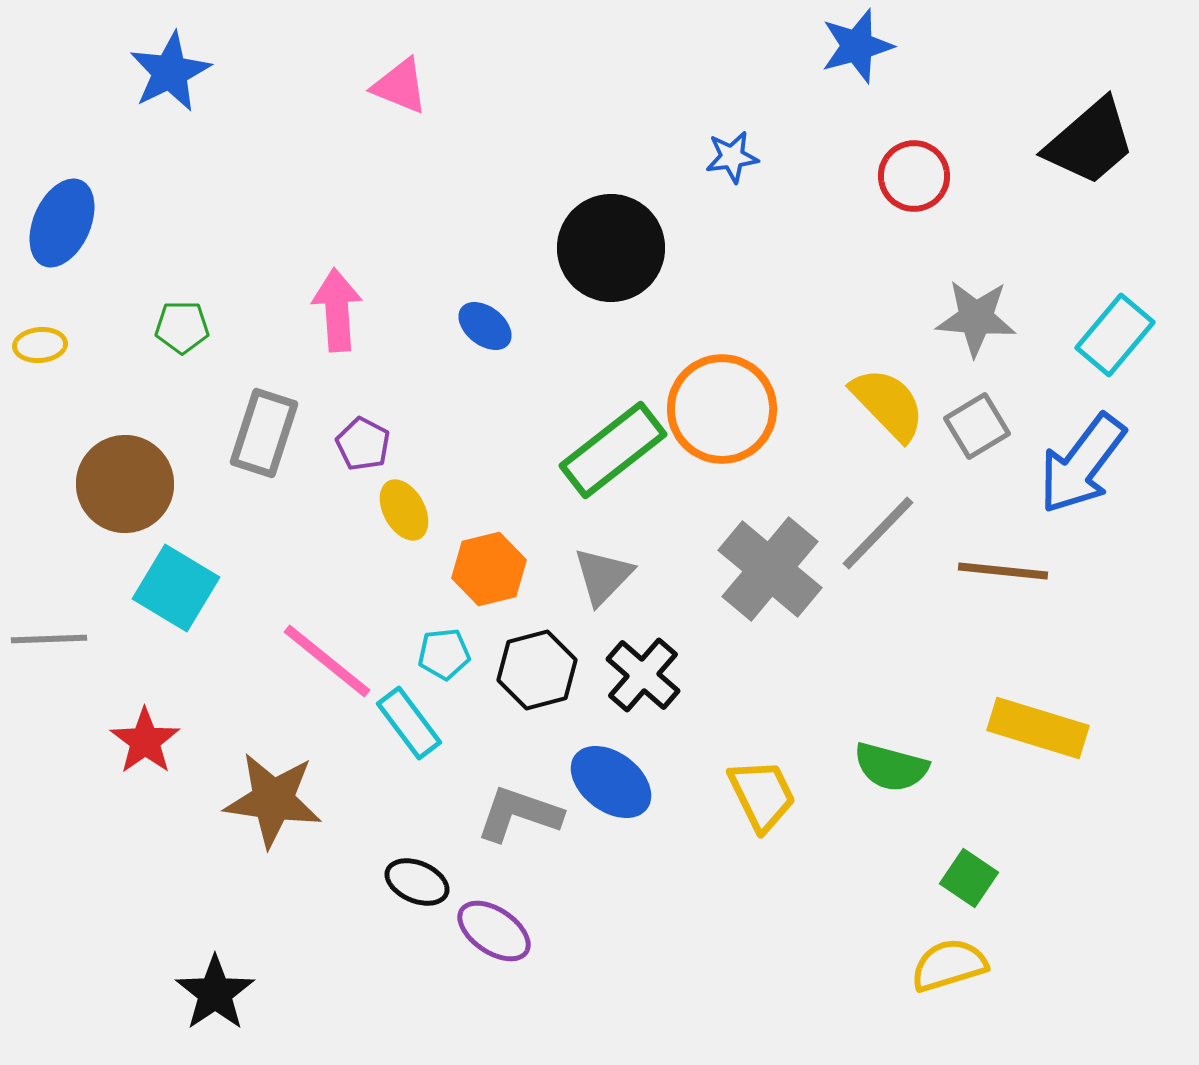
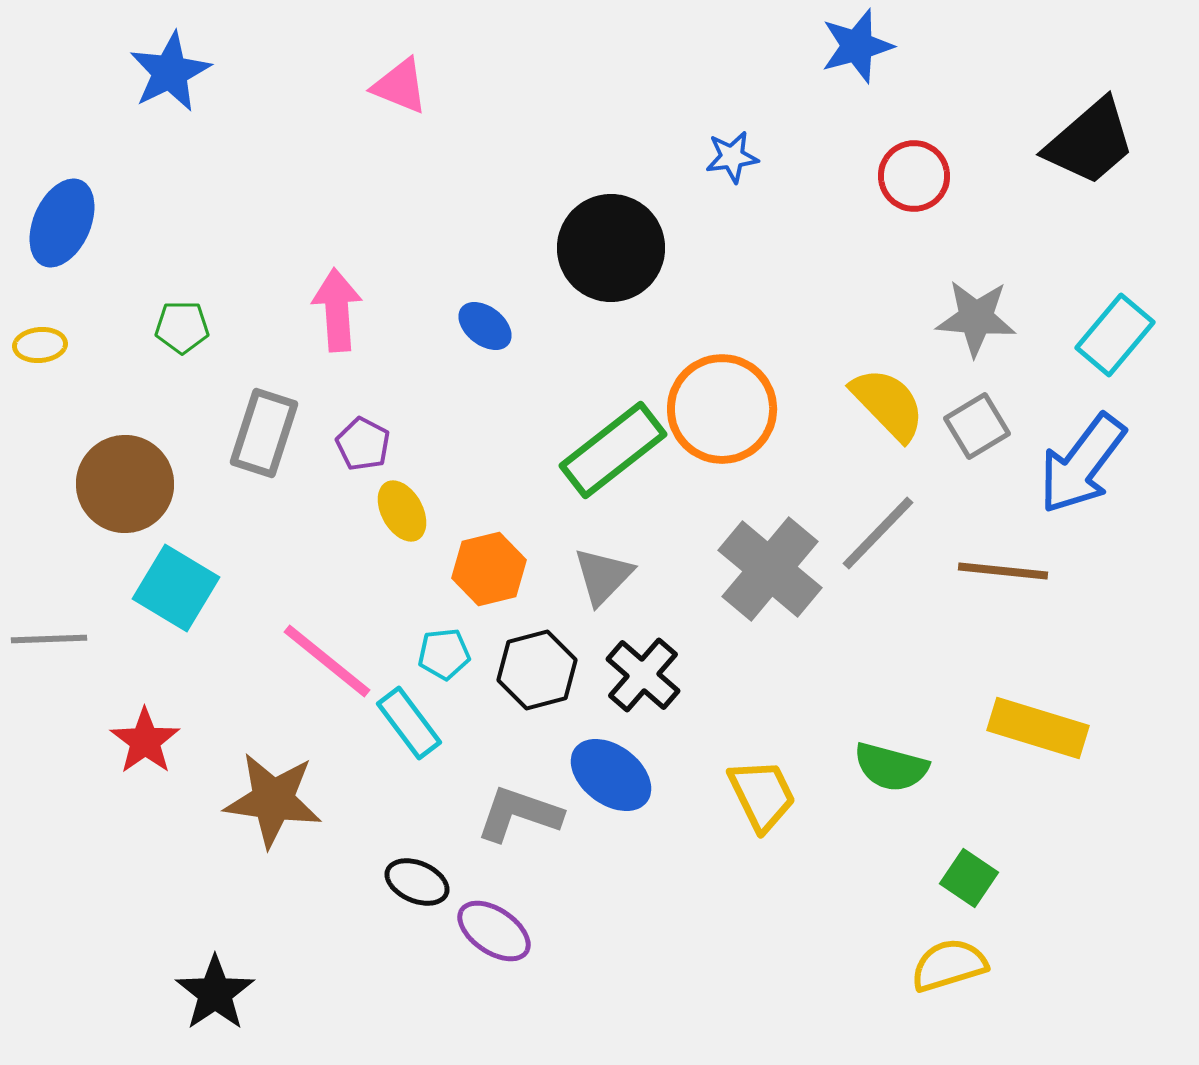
yellow ellipse at (404, 510): moved 2 px left, 1 px down
blue ellipse at (611, 782): moved 7 px up
